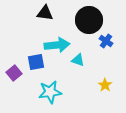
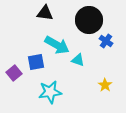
cyan arrow: rotated 35 degrees clockwise
